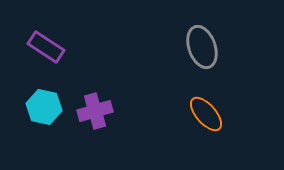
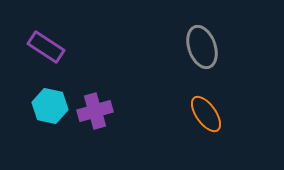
cyan hexagon: moved 6 px right, 1 px up
orange ellipse: rotated 6 degrees clockwise
